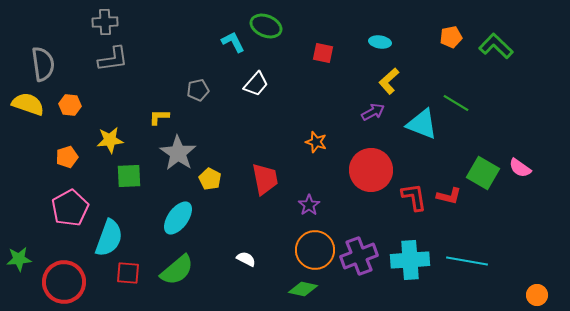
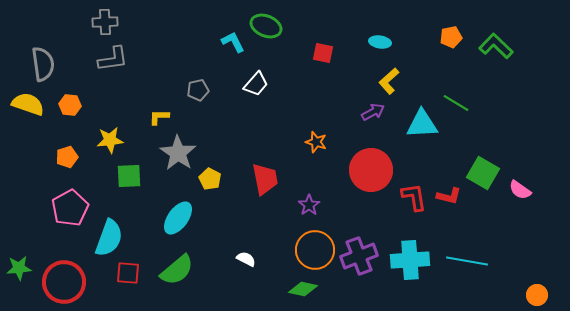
cyan triangle at (422, 124): rotated 24 degrees counterclockwise
pink semicircle at (520, 168): moved 22 px down
green star at (19, 259): moved 9 px down
